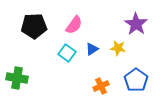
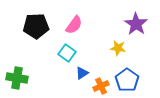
black pentagon: moved 2 px right
blue triangle: moved 10 px left, 24 px down
blue pentagon: moved 9 px left
